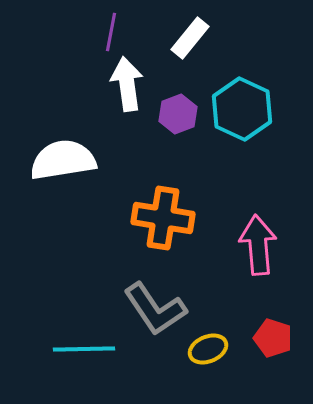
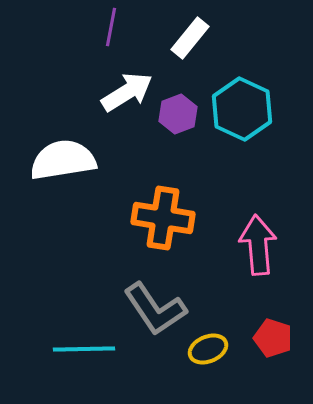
purple line: moved 5 px up
white arrow: moved 8 px down; rotated 66 degrees clockwise
